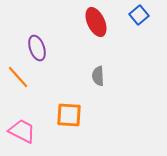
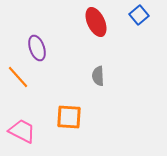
orange square: moved 2 px down
